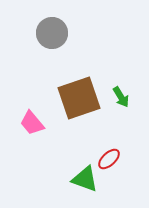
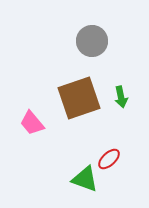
gray circle: moved 40 px right, 8 px down
green arrow: rotated 20 degrees clockwise
